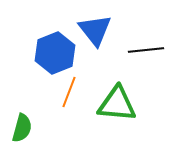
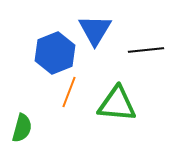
blue triangle: rotated 9 degrees clockwise
